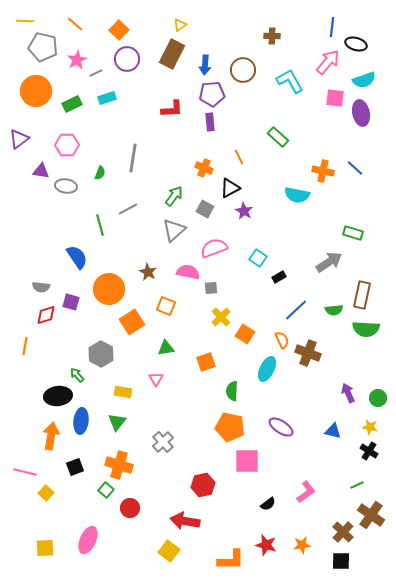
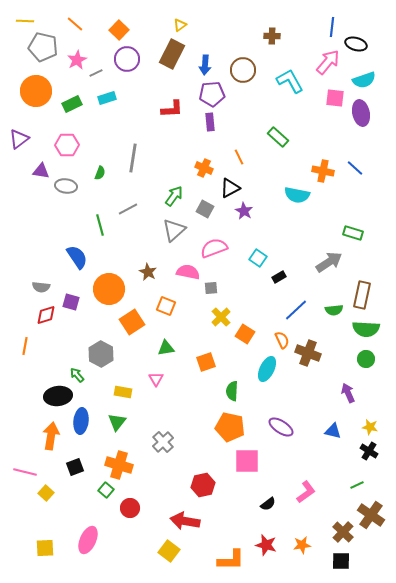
green circle at (378, 398): moved 12 px left, 39 px up
